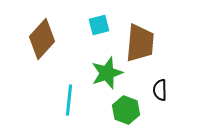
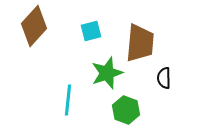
cyan square: moved 8 px left, 6 px down
brown diamond: moved 8 px left, 13 px up
black semicircle: moved 4 px right, 12 px up
cyan line: moved 1 px left
